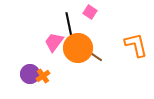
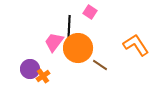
black line: moved 3 px down; rotated 15 degrees clockwise
orange L-shape: rotated 20 degrees counterclockwise
brown line: moved 5 px right, 9 px down
purple circle: moved 5 px up
